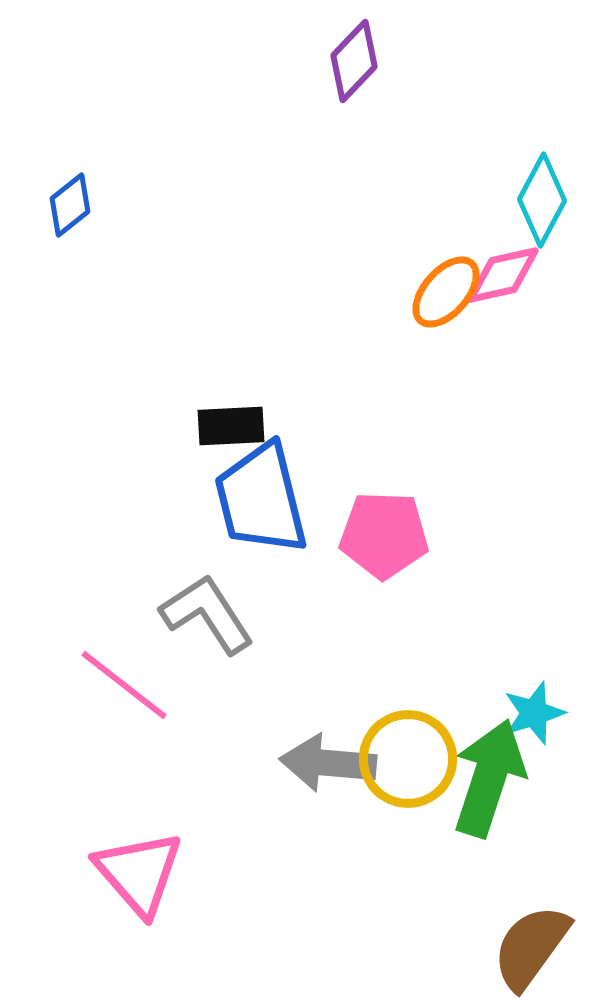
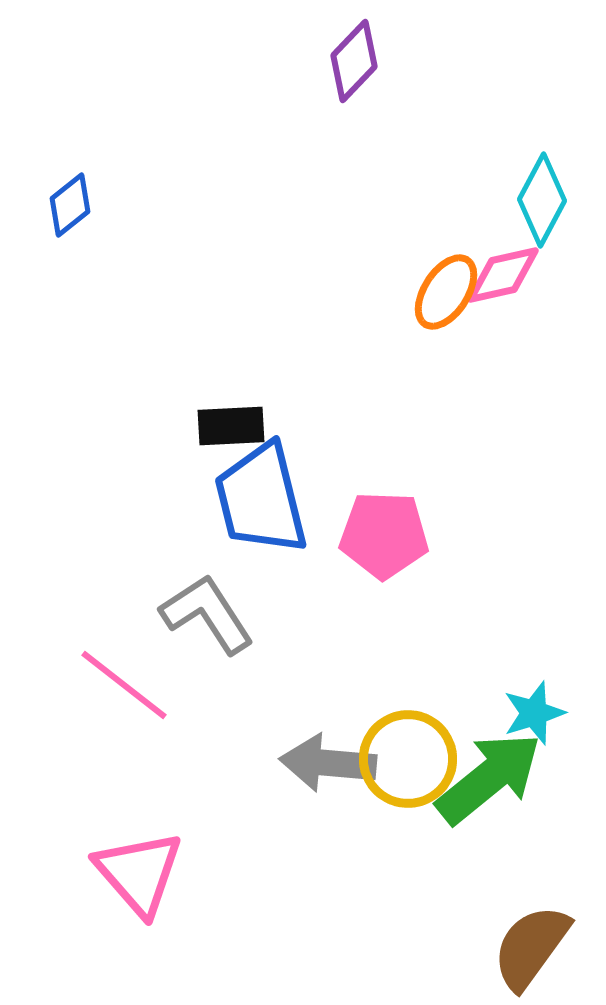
orange ellipse: rotated 8 degrees counterclockwise
green arrow: rotated 33 degrees clockwise
